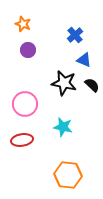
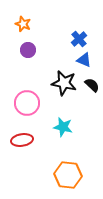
blue cross: moved 4 px right, 4 px down
pink circle: moved 2 px right, 1 px up
